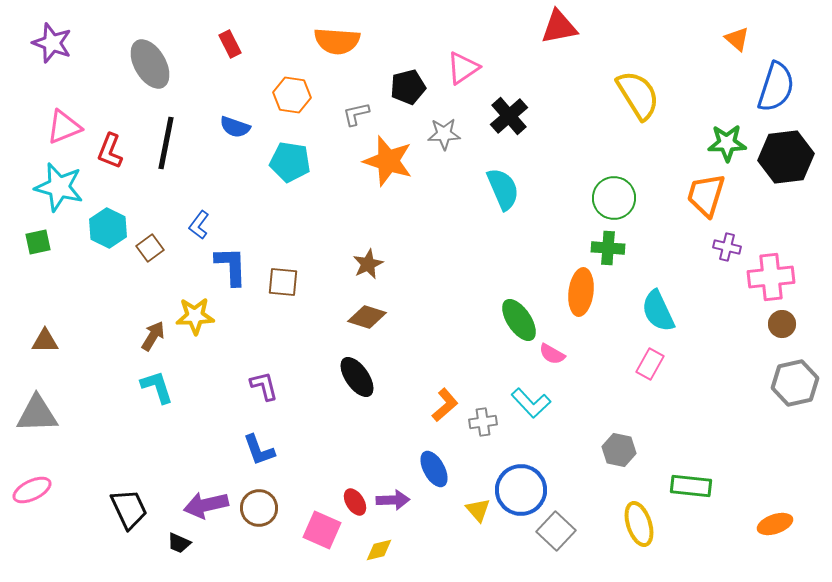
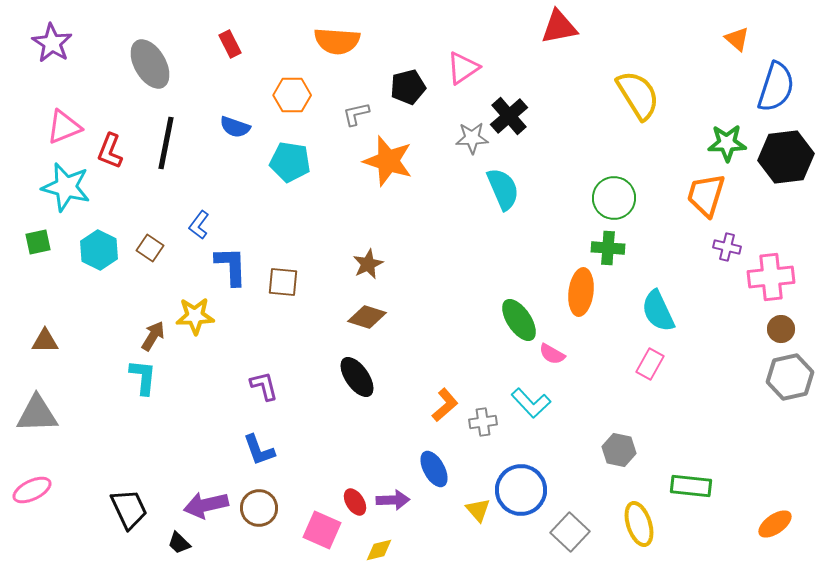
purple star at (52, 43): rotated 12 degrees clockwise
orange hexagon at (292, 95): rotated 9 degrees counterclockwise
gray star at (444, 134): moved 28 px right, 4 px down
cyan star at (59, 187): moved 7 px right
cyan hexagon at (108, 228): moved 9 px left, 22 px down
brown square at (150, 248): rotated 20 degrees counterclockwise
brown circle at (782, 324): moved 1 px left, 5 px down
gray hexagon at (795, 383): moved 5 px left, 6 px up
cyan L-shape at (157, 387): moved 14 px left, 10 px up; rotated 24 degrees clockwise
orange ellipse at (775, 524): rotated 16 degrees counterclockwise
gray square at (556, 531): moved 14 px right, 1 px down
black trapezoid at (179, 543): rotated 20 degrees clockwise
